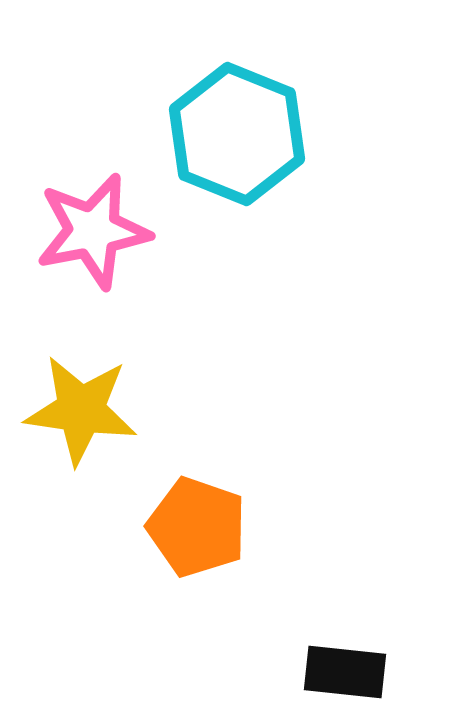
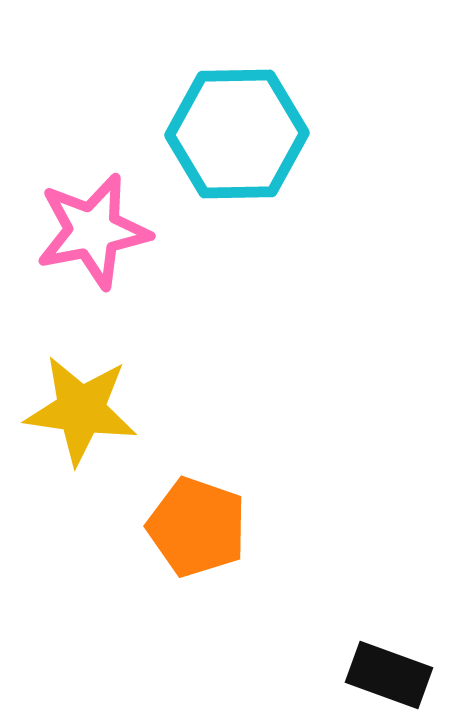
cyan hexagon: rotated 23 degrees counterclockwise
black rectangle: moved 44 px right, 3 px down; rotated 14 degrees clockwise
